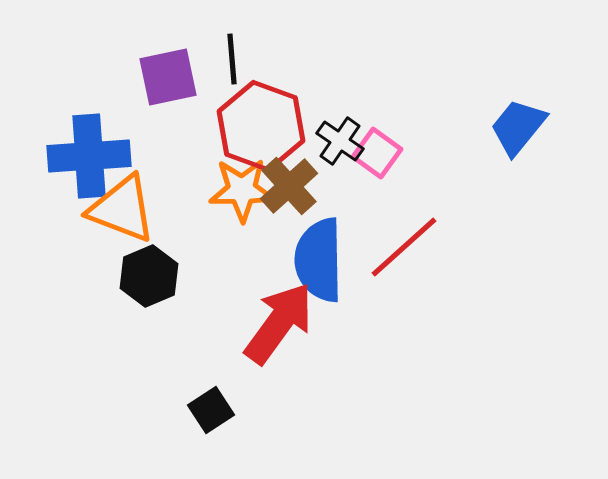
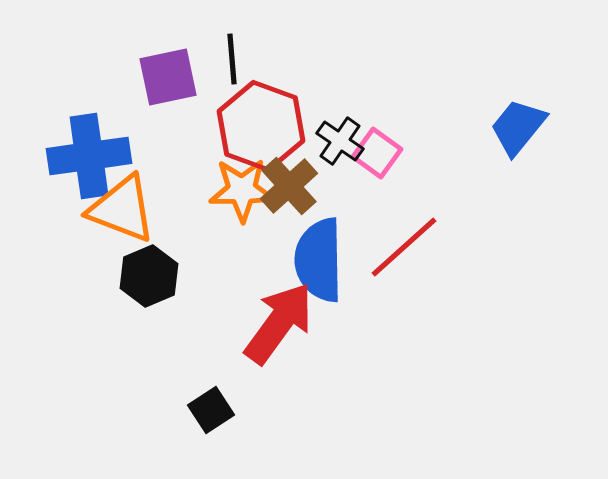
blue cross: rotated 4 degrees counterclockwise
